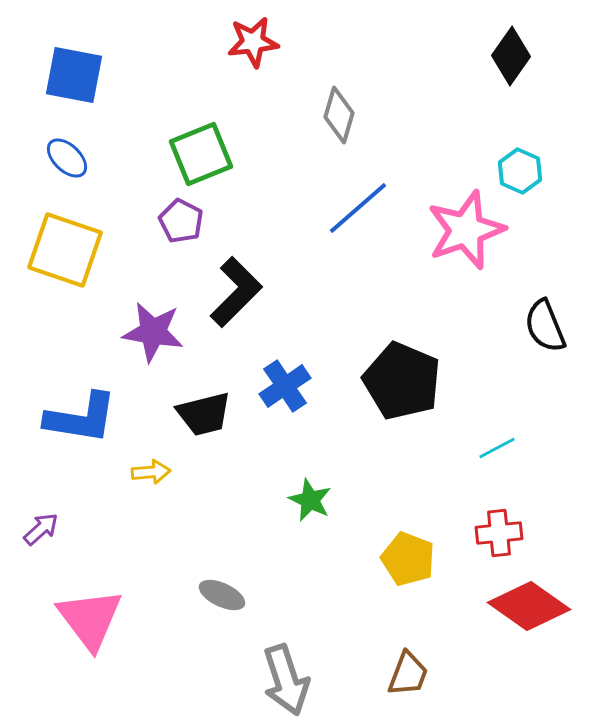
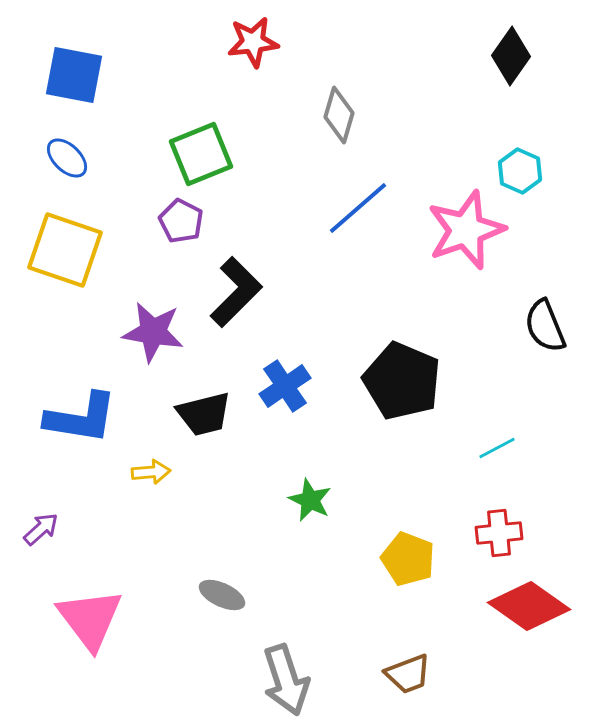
brown trapezoid: rotated 48 degrees clockwise
